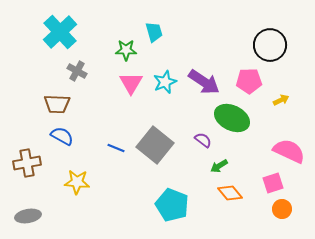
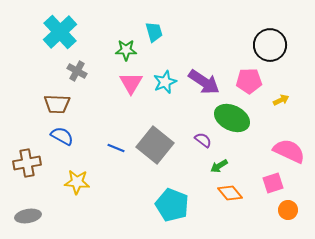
orange circle: moved 6 px right, 1 px down
